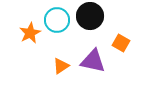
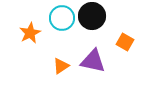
black circle: moved 2 px right
cyan circle: moved 5 px right, 2 px up
orange square: moved 4 px right, 1 px up
